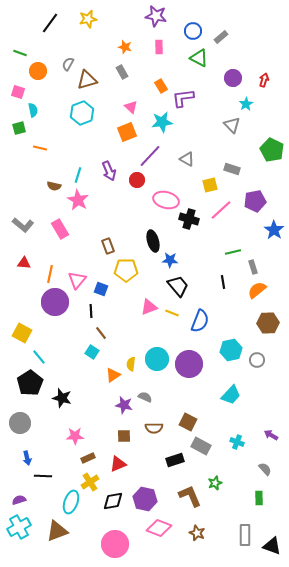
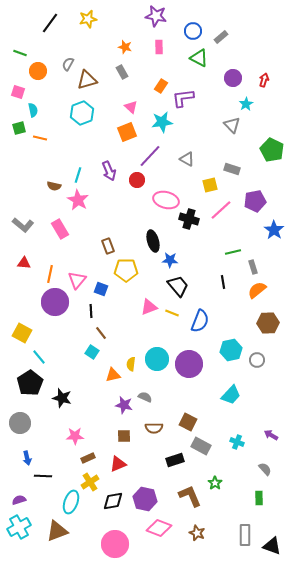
orange rectangle at (161, 86): rotated 64 degrees clockwise
orange line at (40, 148): moved 10 px up
orange triangle at (113, 375): rotated 21 degrees clockwise
green star at (215, 483): rotated 16 degrees counterclockwise
